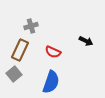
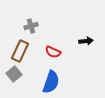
black arrow: rotated 32 degrees counterclockwise
brown rectangle: moved 1 px down
